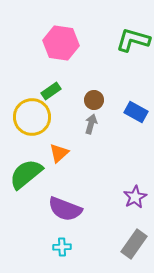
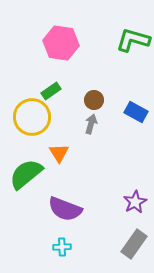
orange triangle: rotated 20 degrees counterclockwise
purple star: moved 5 px down
